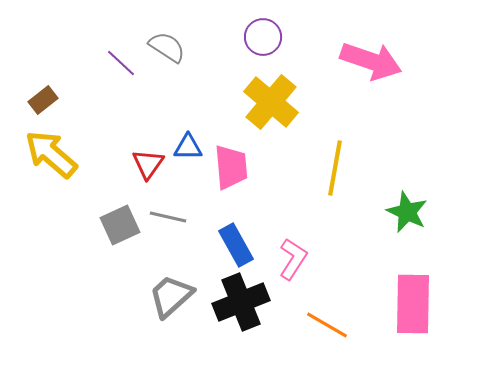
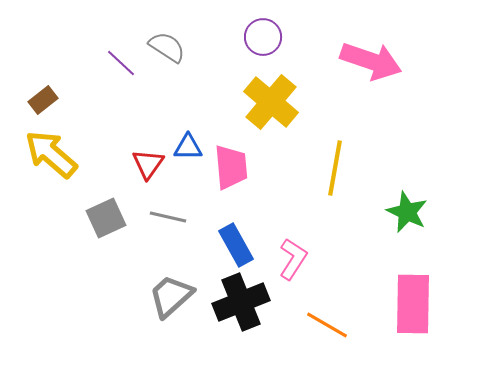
gray square: moved 14 px left, 7 px up
